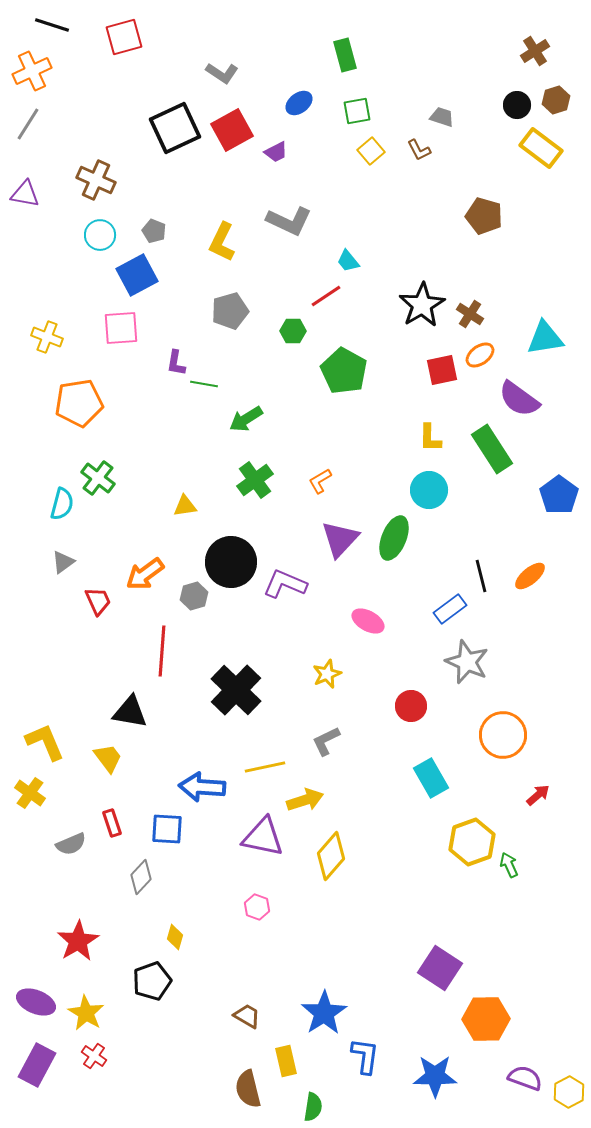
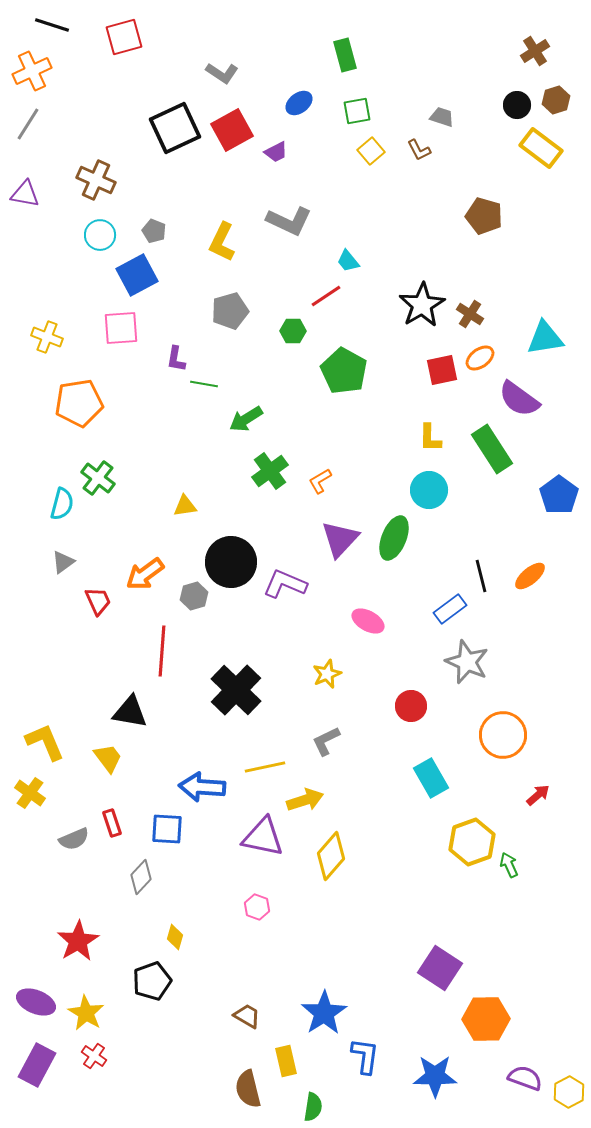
orange ellipse at (480, 355): moved 3 px down
purple L-shape at (176, 363): moved 4 px up
green cross at (255, 480): moved 15 px right, 9 px up
gray semicircle at (71, 844): moved 3 px right, 5 px up
